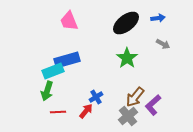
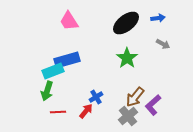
pink trapezoid: rotated 10 degrees counterclockwise
